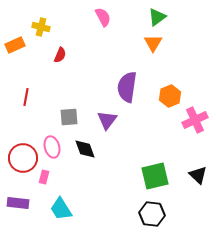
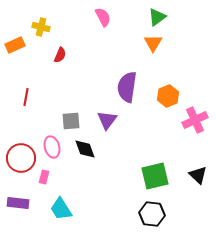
orange hexagon: moved 2 px left
gray square: moved 2 px right, 4 px down
red circle: moved 2 px left
